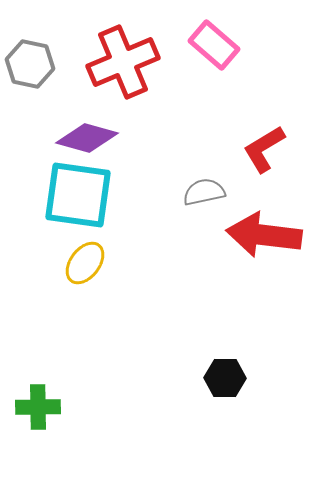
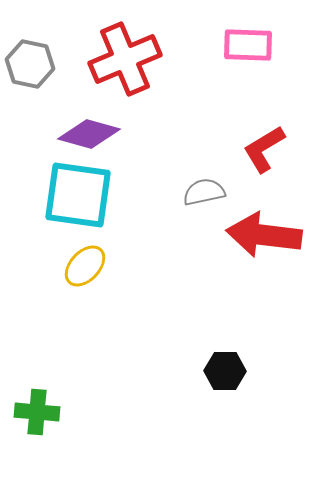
pink rectangle: moved 34 px right; rotated 39 degrees counterclockwise
red cross: moved 2 px right, 3 px up
purple diamond: moved 2 px right, 4 px up
yellow ellipse: moved 3 px down; rotated 6 degrees clockwise
black hexagon: moved 7 px up
green cross: moved 1 px left, 5 px down; rotated 6 degrees clockwise
